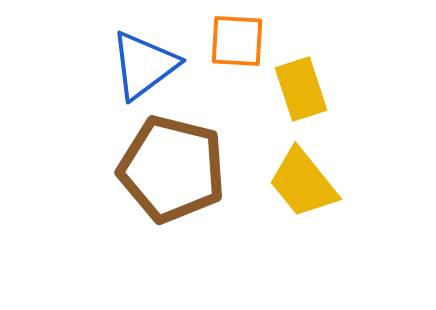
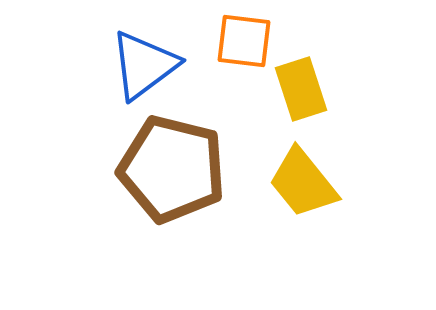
orange square: moved 7 px right; rotated 4 degrees clockwise
